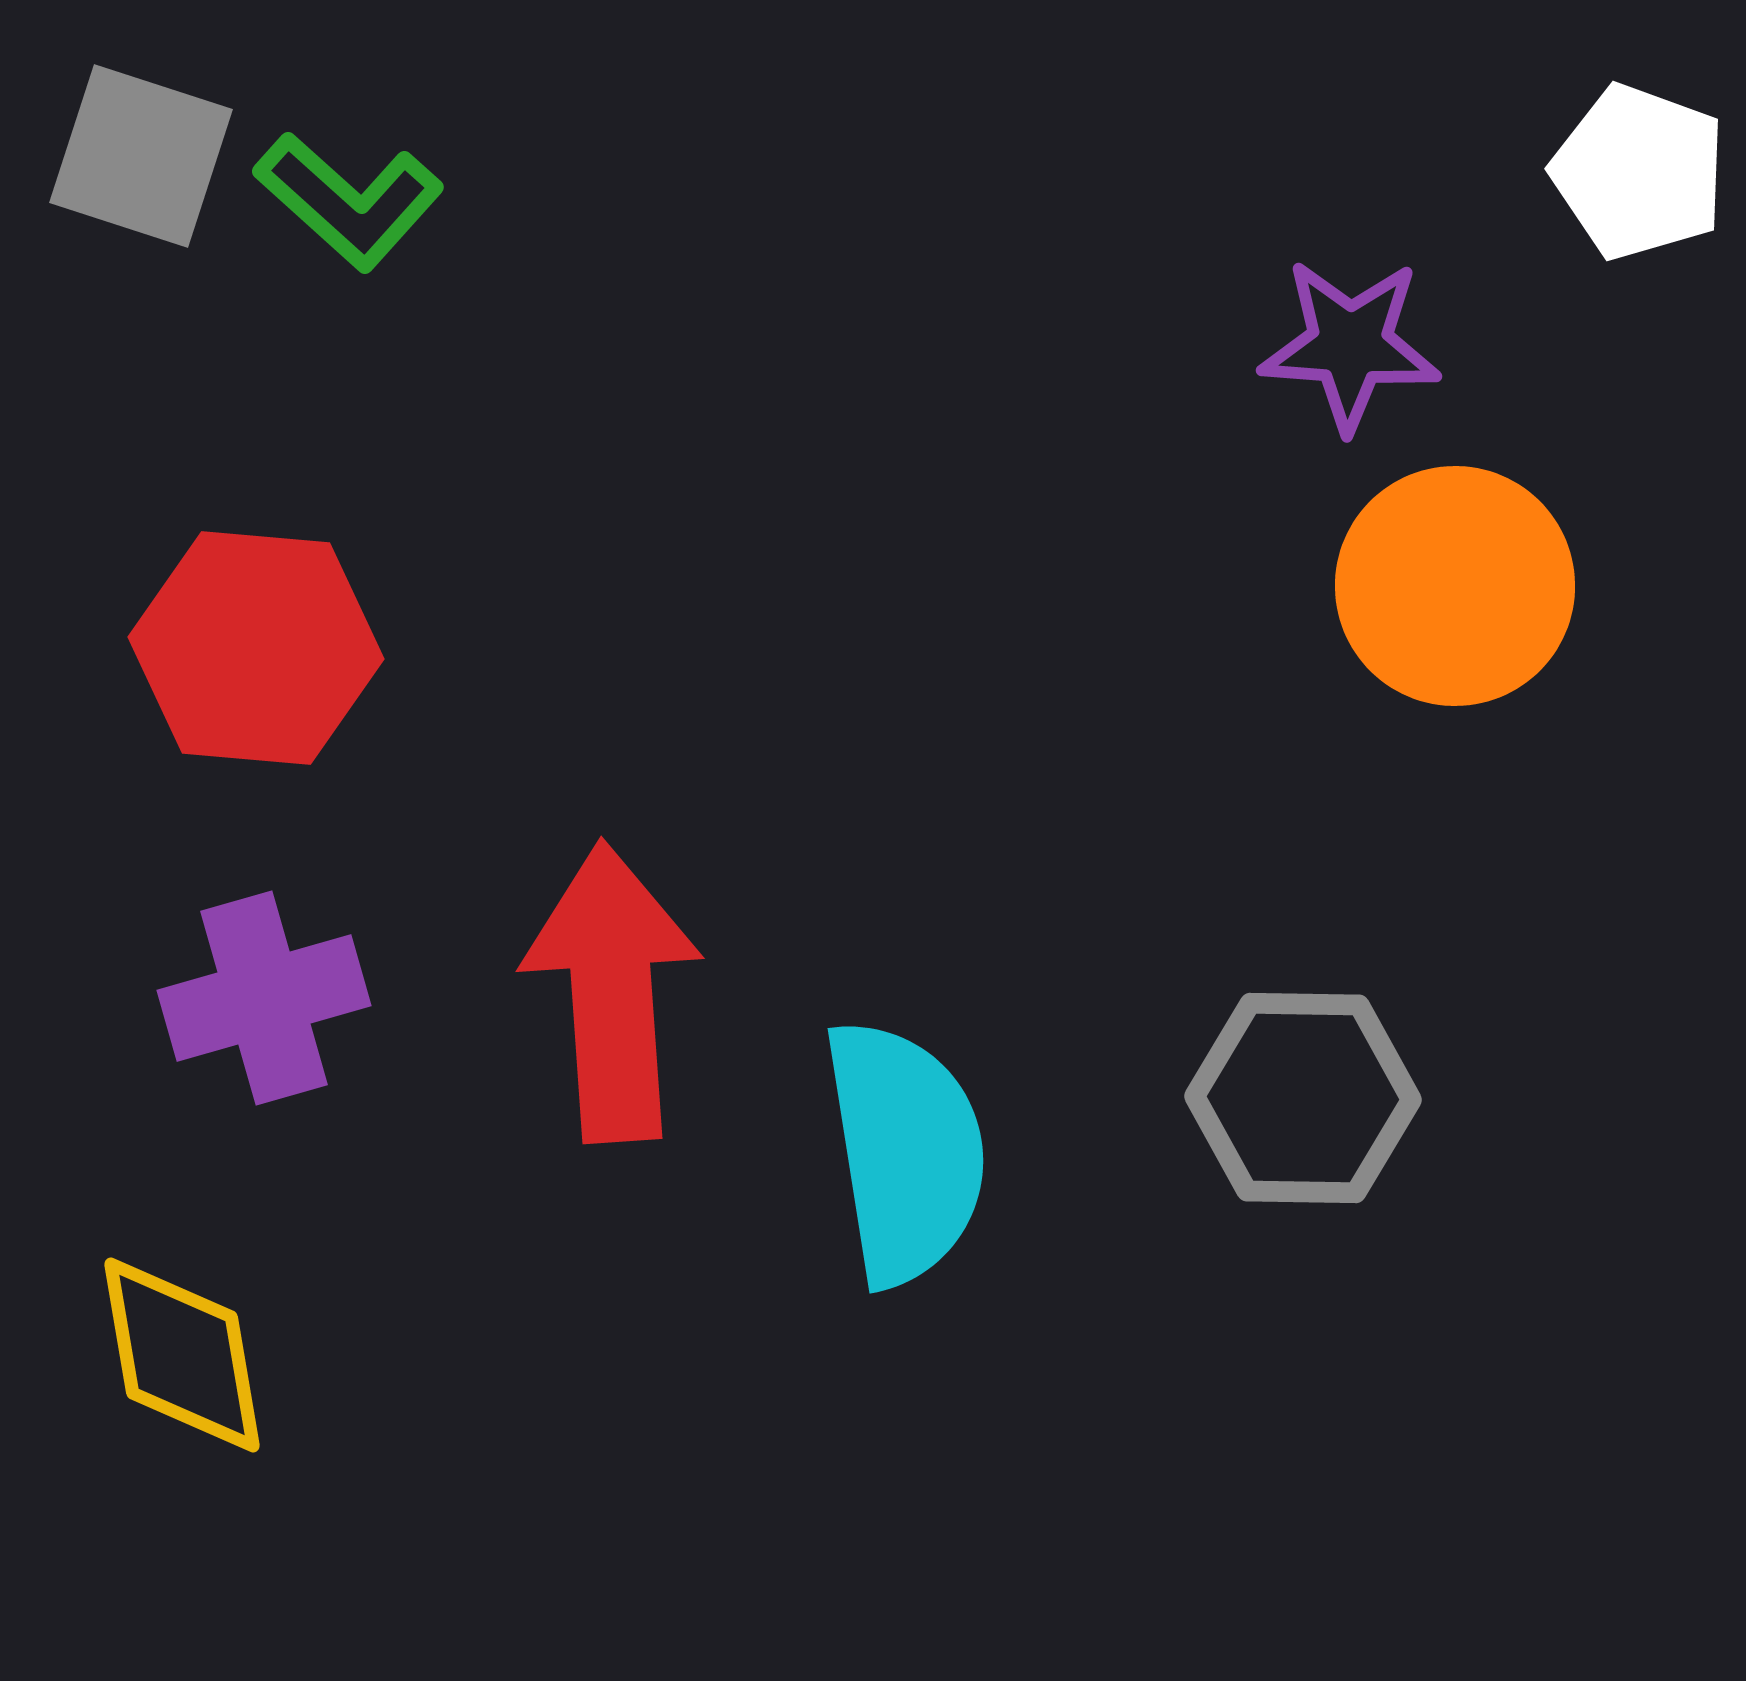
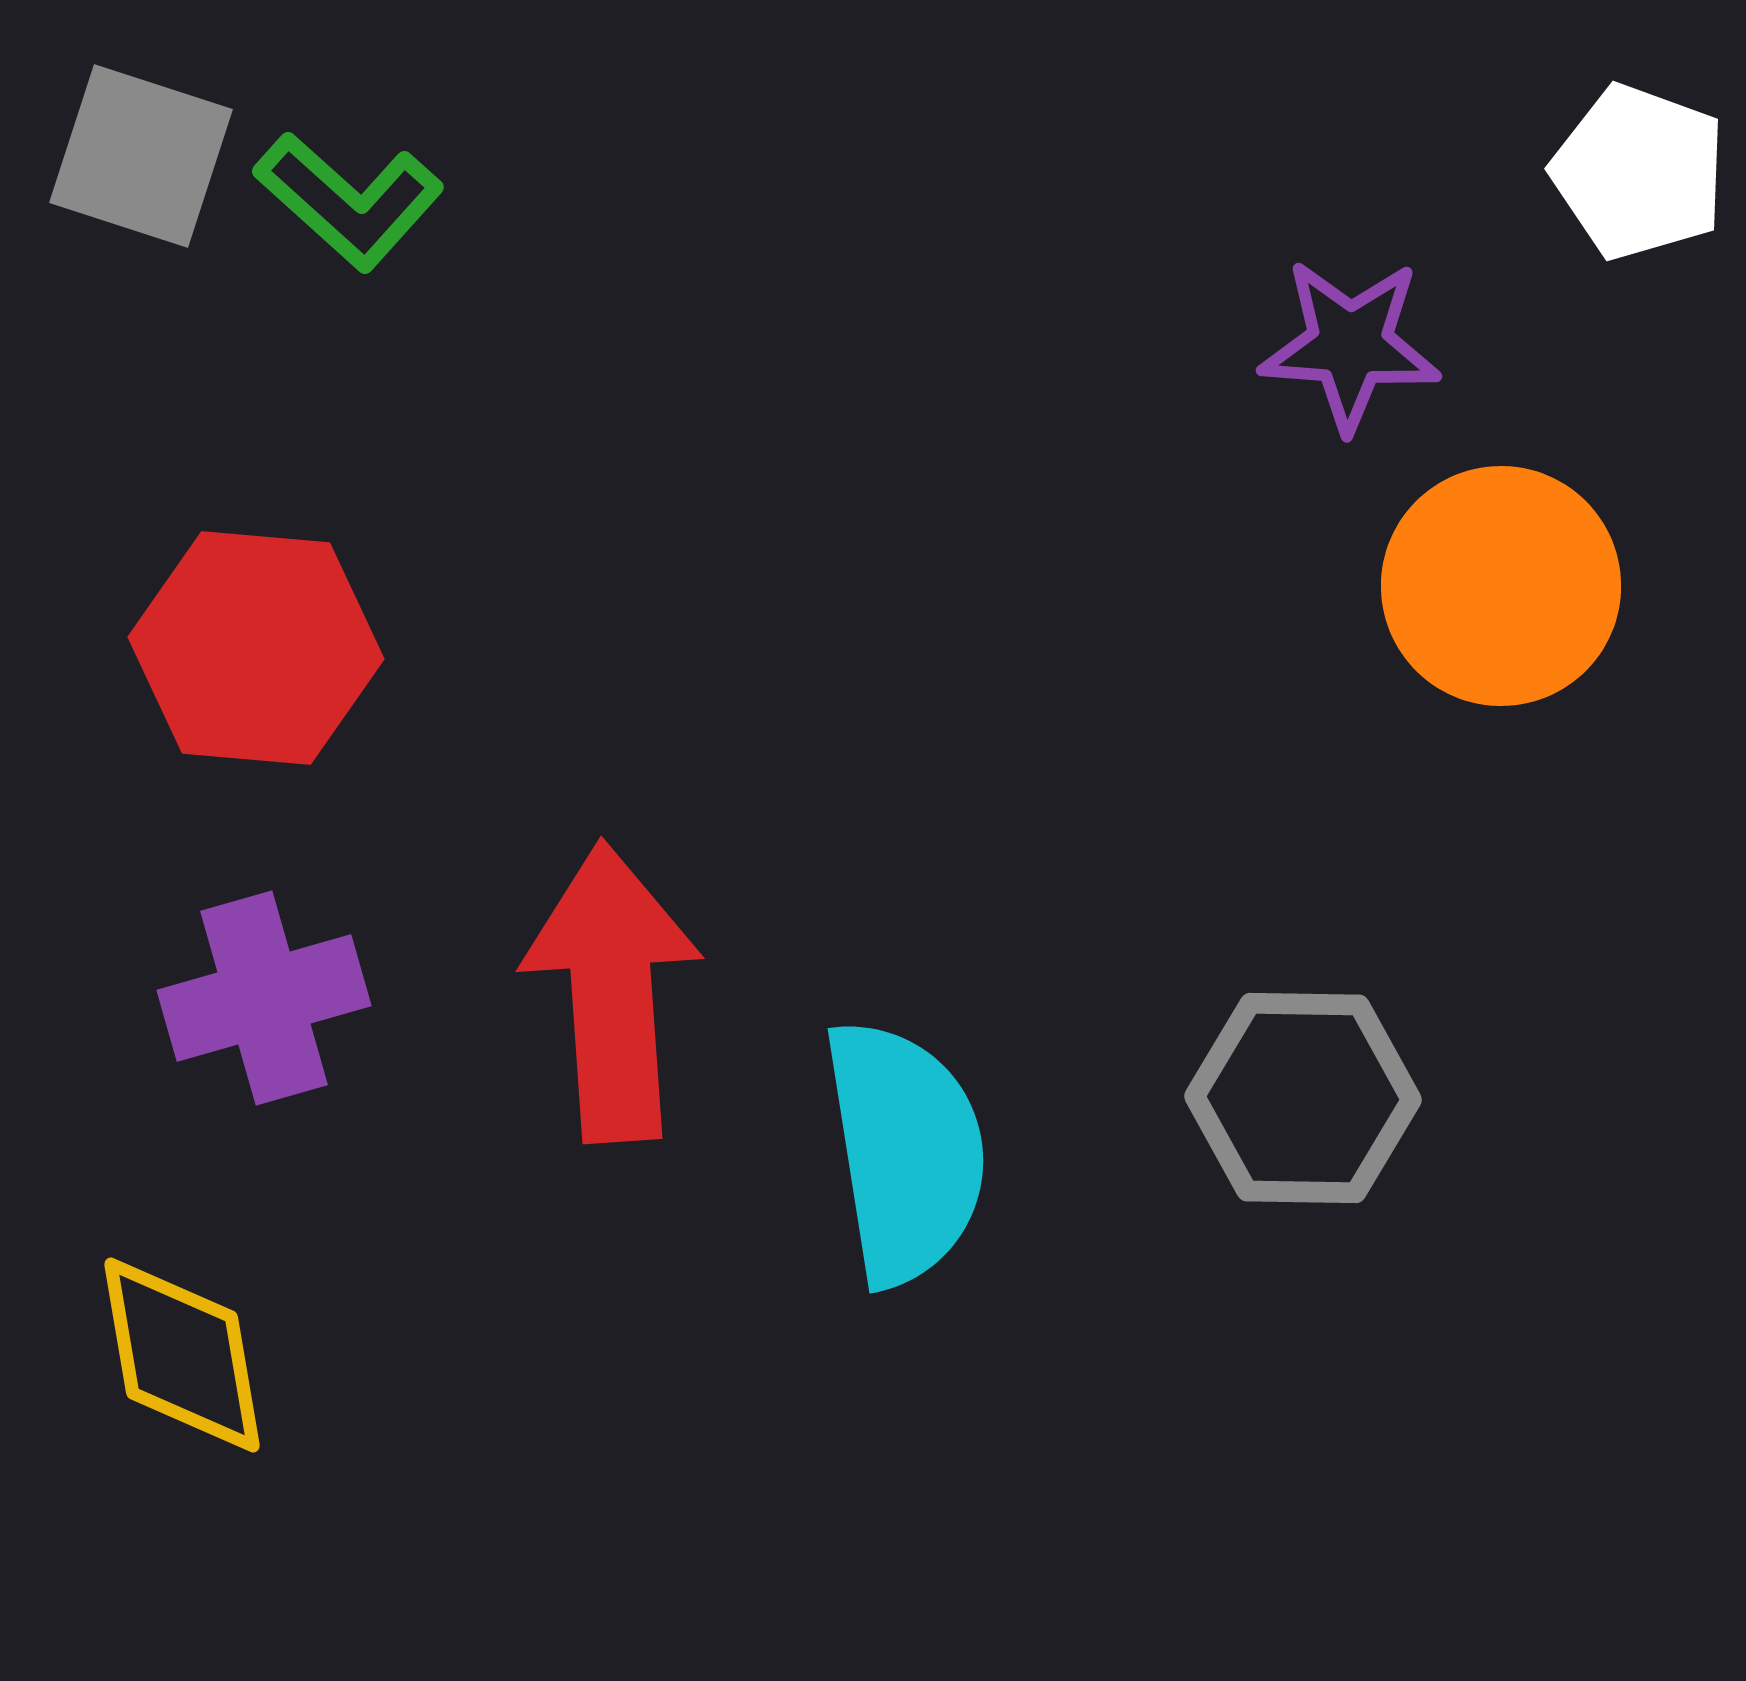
orange circle: moved 46 px right
